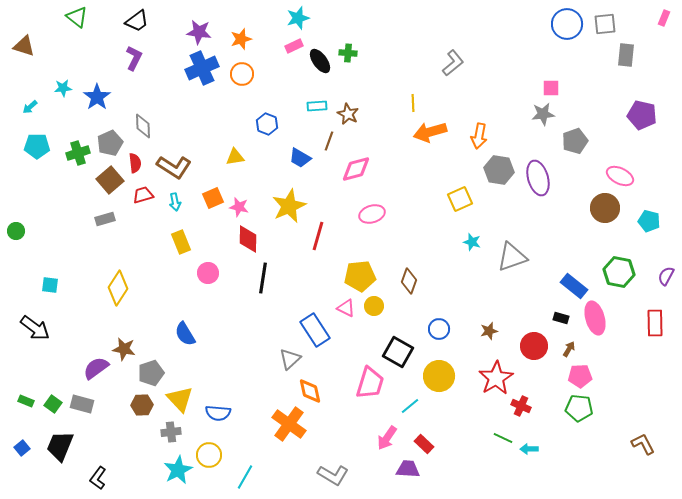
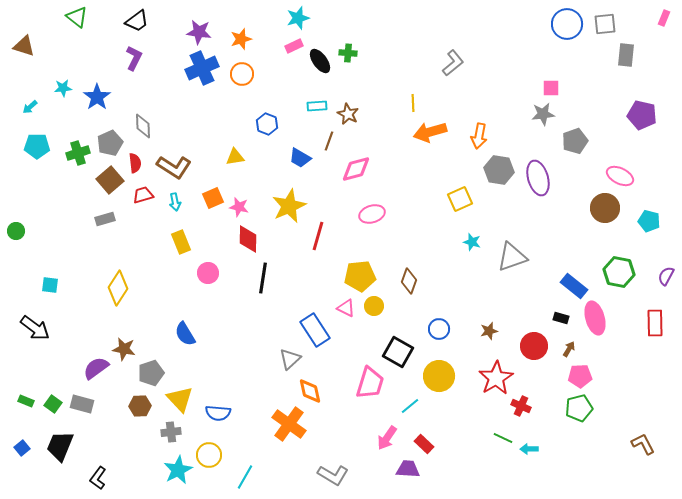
brown hexagon at (142, 405): moved 2 px left, 1 px down
green pentagon at (579, 408): rotated 20 degrees counterclockwise
